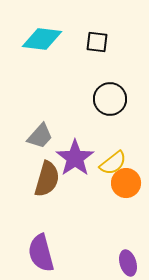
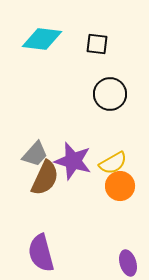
black square: moved 2 px down
black circle: moved 5 px up
gray trapezoid: moved 5 px left, 18 px down
purple star: moved 2 px left, 3 px down; rotated 21 degrees counterclockwise
yellow semicircle: rotated 8 degrees clockwise
brown semicircle: moved 2 px left, 1 px up; rotated 9 degrees clockwise
orange circle: moved 6 px left, 3 px down
